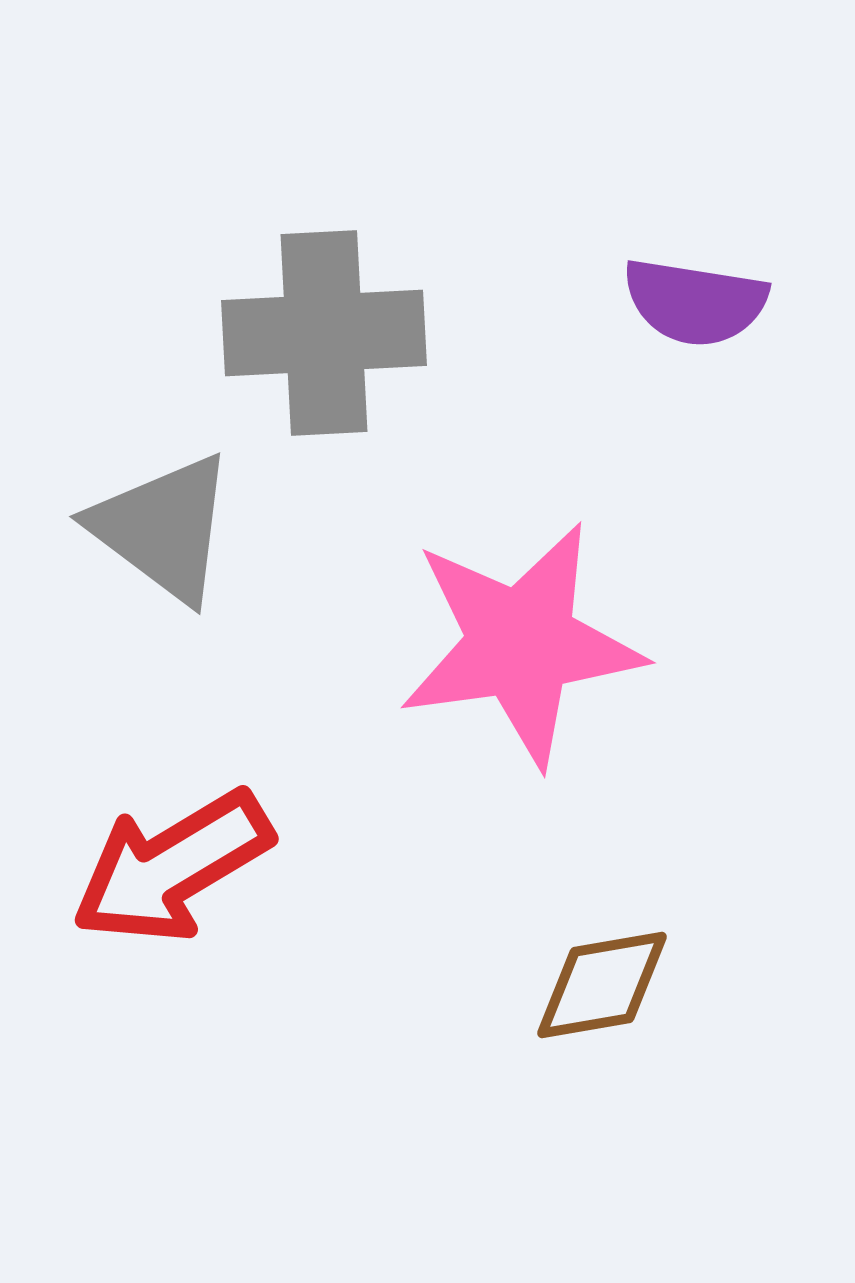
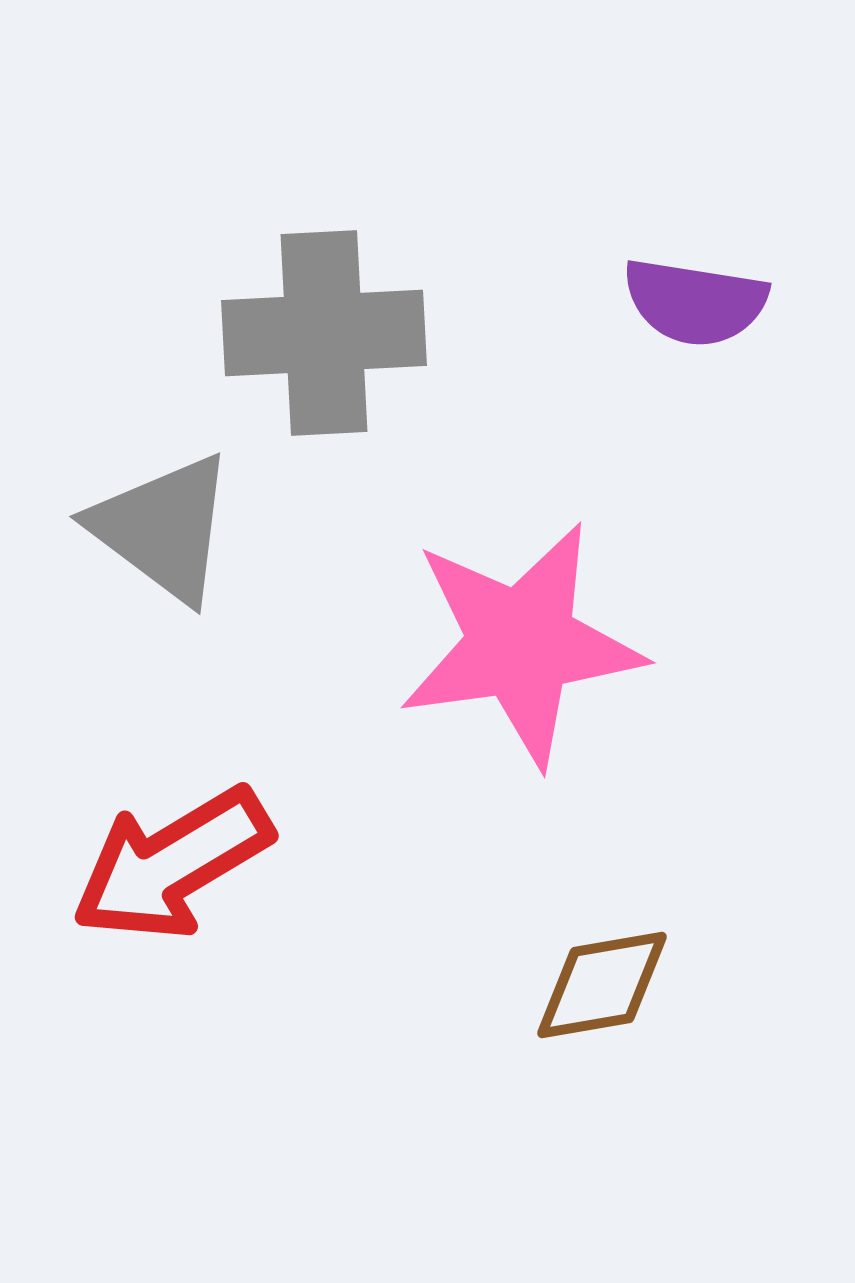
red arrow: moved 3 px up
